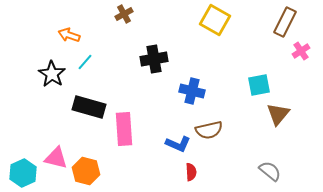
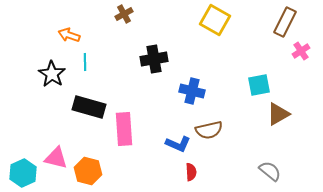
cyan line: rotated 42 degrees counterclockwise
brown triangle: rotated 20 degrees clockwise
orange hexagon: moved 2 px right
